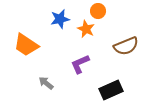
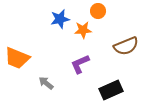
orange star: moved 3 px left, 1 px down; rotated 30 degrees counterclockwise
orange trapezoid: moved 9 px left, 13 px down; rotated 12 degrees counterclockwise
